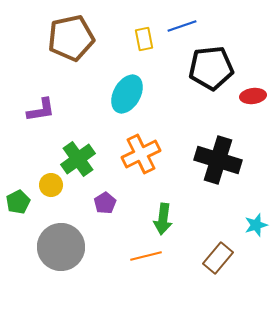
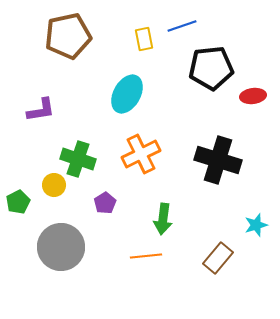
brown pentagon: moved 3 px left, 2 px up
green cross: rotated 36 degrees counterclockwise
yellow circle: moved 3 px right
orange line: rotated 8 degrees clockwise
